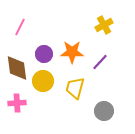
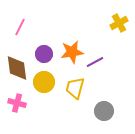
yellow cross: moved 15 px right, 2 px up
orange star: rotated 10 degrees counterclockwise
purple line: moved 5 px left; rotated 18 degrees clockwise
yellow circle: moved 1 px right, 1 px down
pink cross: rotated 18 degrees clockwise
